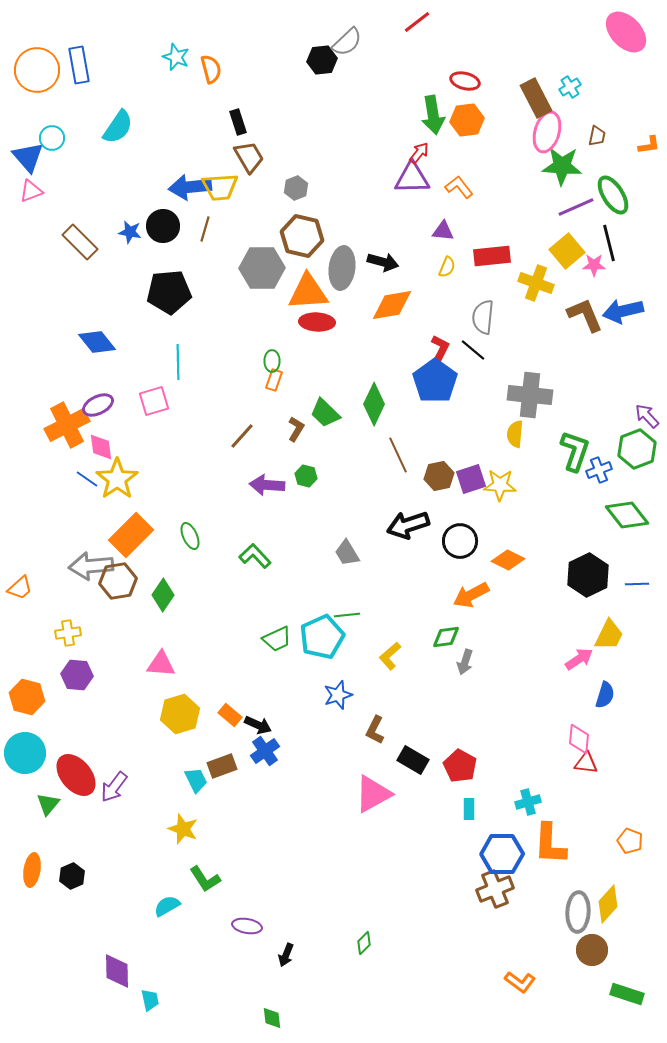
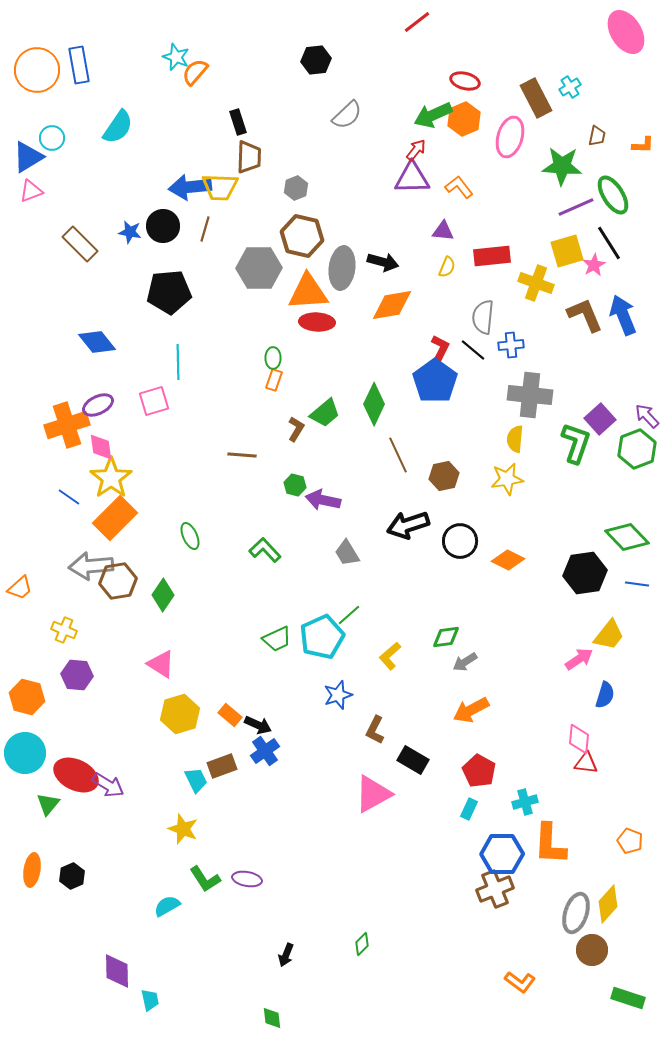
pink ellipse at (626, 32): rotated 12 degrees clockwise
gray semicircle at (347, 42): moved 73 px down
black hexagon at (322, 60): moved 6 px left
orange semicircle at (211, 69): moved 16 px left, 3 px down; rotated 124 degrees counterclockwise
green arrow at (433, 115): rotated 75 degrees clockwise
orange hexagon at (467, 120): moved 3 px left, 1 px up; rotated 16 degrees counterclockwise
pink ellipse at (547, 132): moved 37 px left, 5 px down
orange L-shape at (649, 145): moved 6 px left; rotated 10 degrees clockwise
red arrow at (419, 153): moved 3 px left, 3 px up
blue triangle at (28, 157): rotated 40 degrees clockwise
brown trapezoid at (249, 157): rotated 32 degrees clockwise
yellow trapezoid at (220, 187): rotated 6 degrees clockwise
brown rectangle at (80, 242): moved 2 px down
black line at (609, 243): rotated 18 degrees counterclockwise
yellow square at (567, 251): rotated 24 degrees clockwise
pink star at (594, 265): rotated 30 degrees counterclockwise
gray hexagon at (262, 268): moved 3 px left
blue arrow at (623, 311): moved 4 px down; rotated 81 degrees clockwise
green ellipse at (272, 361): moved 1 px right, 3 px up
green trapezoid at (325, 413): rotated 84 degrees counterclockwise
orange cross at (67, 425): rotated 9 degrees clockwise
yellow semicircle at (515, 434): moved 5 px down
brown line at (242, 436): moved 19 px down; rotated 52 degrees clockwise
green L-shape at (575, 451): moved 1 px right, 8 px up
blue cross at (599, 470): moved 88 px left, 125 px up; rotated 15 degrees clockwise
green hexagon at (306, 476): moved 11 px left, 9 px down
brown hexagon at (439, 476): moved 5 px right
blue line at (87, 479): moved 18 px left, 18 px down
yellow star at (117, 479): moved 6 px left, 1 px up
purple square at (471, 479): moved 129 px right, 60 px up; rotated 24 degrees counterclockwise
purple arrow at (267, 485): moved 56 px right, 15 px down; rotated 8 degrees clockwise
yellow star at (500, 485): moved 7 px right, 6 px up; rotated 12 degrees counterclockwise
green diamond at (627, 515): moved 22 px down; rotated 6 degrees counterclockwise
orange rectangle at (131, 535): moved 16 px left, 17 px up
green L-shape at (255, 556): moved 10 px right, 6 px up
black hexagon at (588, 575): moved 3 px left, 2 px up; rotated 18 degrees clockwise
blue line at (637, 584): rotated 10 degrees clockwise
orange arrow at (471, 595): moved 115 px down
green line at (347, 615): moved 2 px right; rotated 35 degrees counterclockwise
yellow cross at (68, 633): moved 4 px left, 3 px up; rotated 30 degrees clockwise
yellow trapezoid at (609, 635): rotated 12 degrees clockwise
gray arrow at (465, 662): rotated 40 degrees clockwise
pink triangle at (161, 664): rotated 28 degrees clockwise
red pentagon at (460, 766): moved 19 px right, 5 px down
red ellipse at (76, 775): rotated 24 degrees counterclockwise
purple arrow at (114, 787): moved 6 px left, 2 px up; rotated 96 degrees counterclockwise
cyan cross at (528, 802): moved 3 px left
cyan rectangle at (469, 809): rotated 25 degrees clockwise
gray ellipse at (578, 912): moved 2 px left, 1 px down; rotated 15 degrees clockwise
purple ellipse at (247, 926): moved 47 px up
green diamond at (364, 943): moved 2 px left, 1 px down
green rectangle at (627, 994): moved 1 px right, 4 px down
